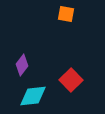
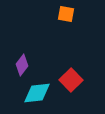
cyan diamond: moved 4 px right, 3 px up
